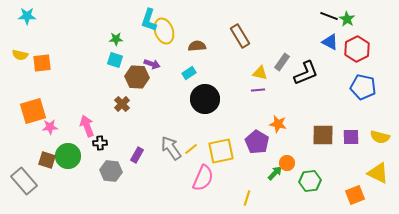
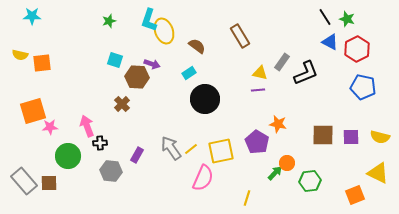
cyan star at (27, 16): moved 5 px right
black line at (329, 16): moved 4 px left, 1 px down; rotated 36 degrees clockwise
green star at (347, 19): rotated 14 degrees counterclockwise
green star at (116, 39): moved 7 px left, 18 px up; rotated 16 degrees counterclockwise
brown semicircle at (197, 46): rotated 42 degrees clockwise
brown square at (47, 160): moved 2 px right, 23 px down; rotated 18 degrees counterclockwise
